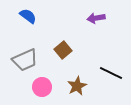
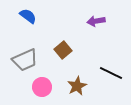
purple arrow: moved 3 px down
